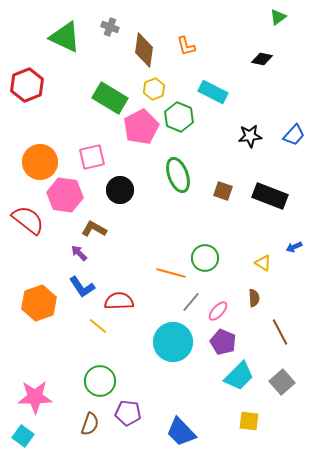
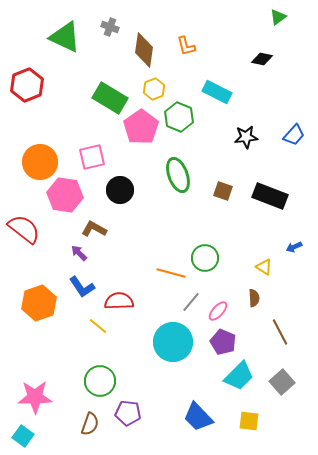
cyan rectangle at (213, 92): moved 4 px right
pink pentagon at (141, 127): rotated 8 degrees counterclockwise
black star at (250, 136): moved 4 px left, 1 px down
red semicircle at (28, 220): moved 4 px left, 9 px down
yellow triangle at (263, 263): moved 1 px right, 4 px down
blue trapezoid at (181, 432): moved 17 px right, 15 px up
